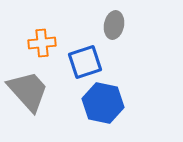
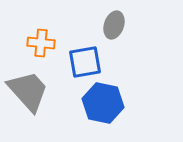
gray ellipse: rotated 8 degrees clockwise
orange cross: moved 1 px left; rotated 12 degrees clockwise
blue square: rotated 8 degrees clockwise
